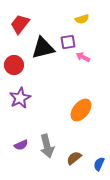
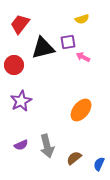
purple star: moved 1 px right, 3 px down
